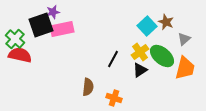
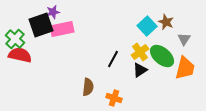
gray triangle: rotated 16 degrees counterclockwise
